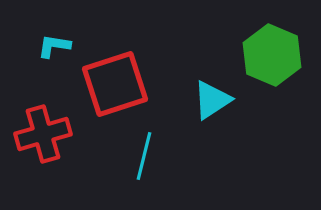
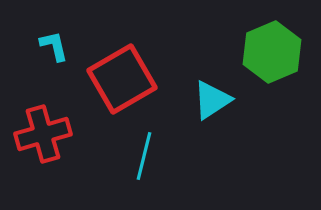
cyan L-shape: rotated 68 degrees clockwise
green hexagon: moved 3 px up; rotated 14 degrees clockwise
red square: moved 7 px right, 5 px up; rotated 12 degrees counterclockwise
